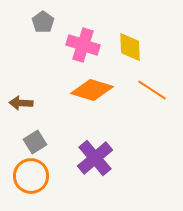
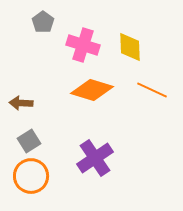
orange line: rotated 8 degrees counterclockwise
gray square: moved 6 px left, 1 px up
purple cross: rotated 6 degrees clockwise
